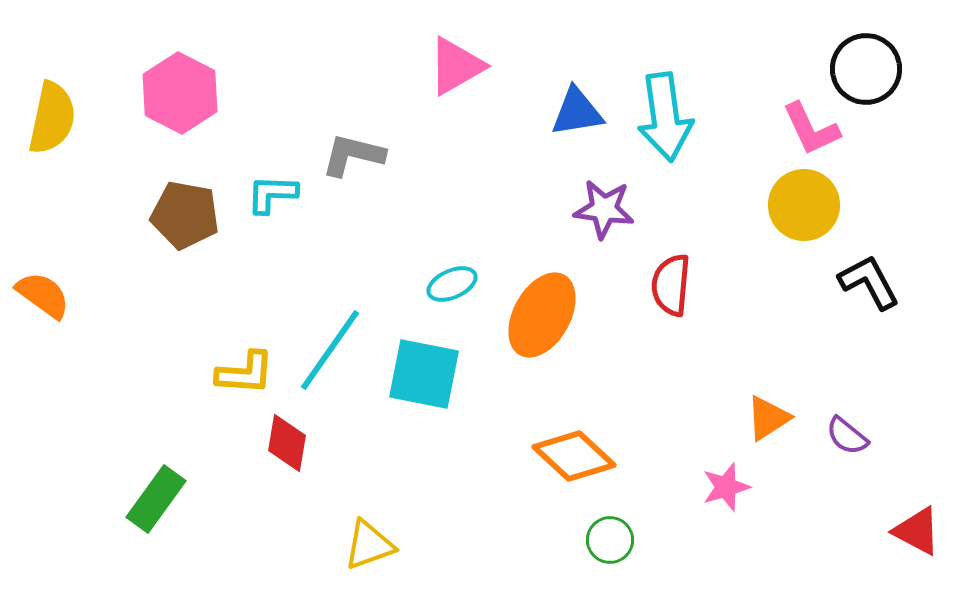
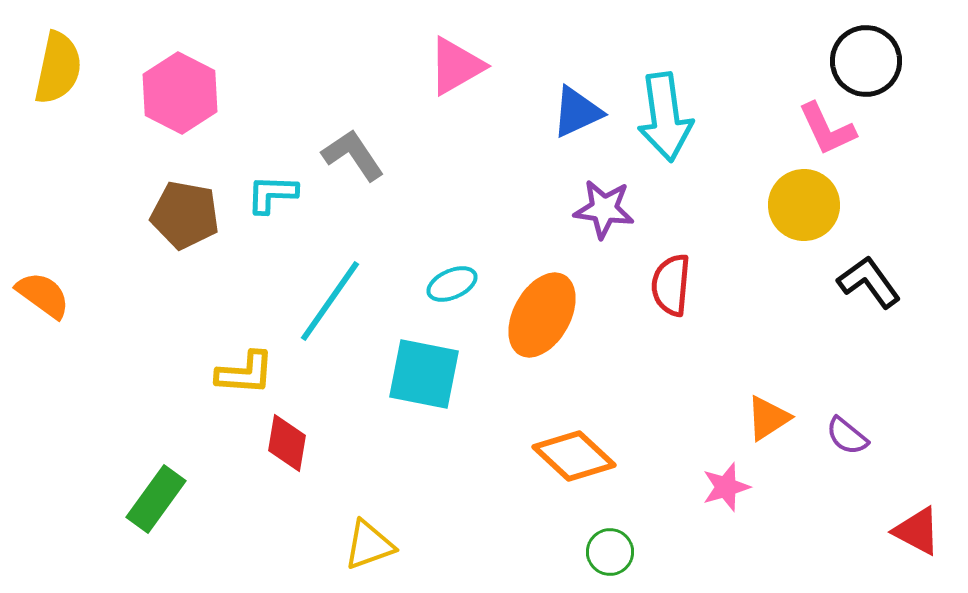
black circle: moved 8 px up
blue triangle: rotated 16 degrees counterclockwise
yellow semicircle: moved 6 px right, 50 px up
pink L-shape: moved 16 px right
gray L-shape: rotated 42 degrees clockwise
black L-shape: rotated 8 degrees counterclockwise
cyan line: moved 49 px up
green circle: moved 12 px down
